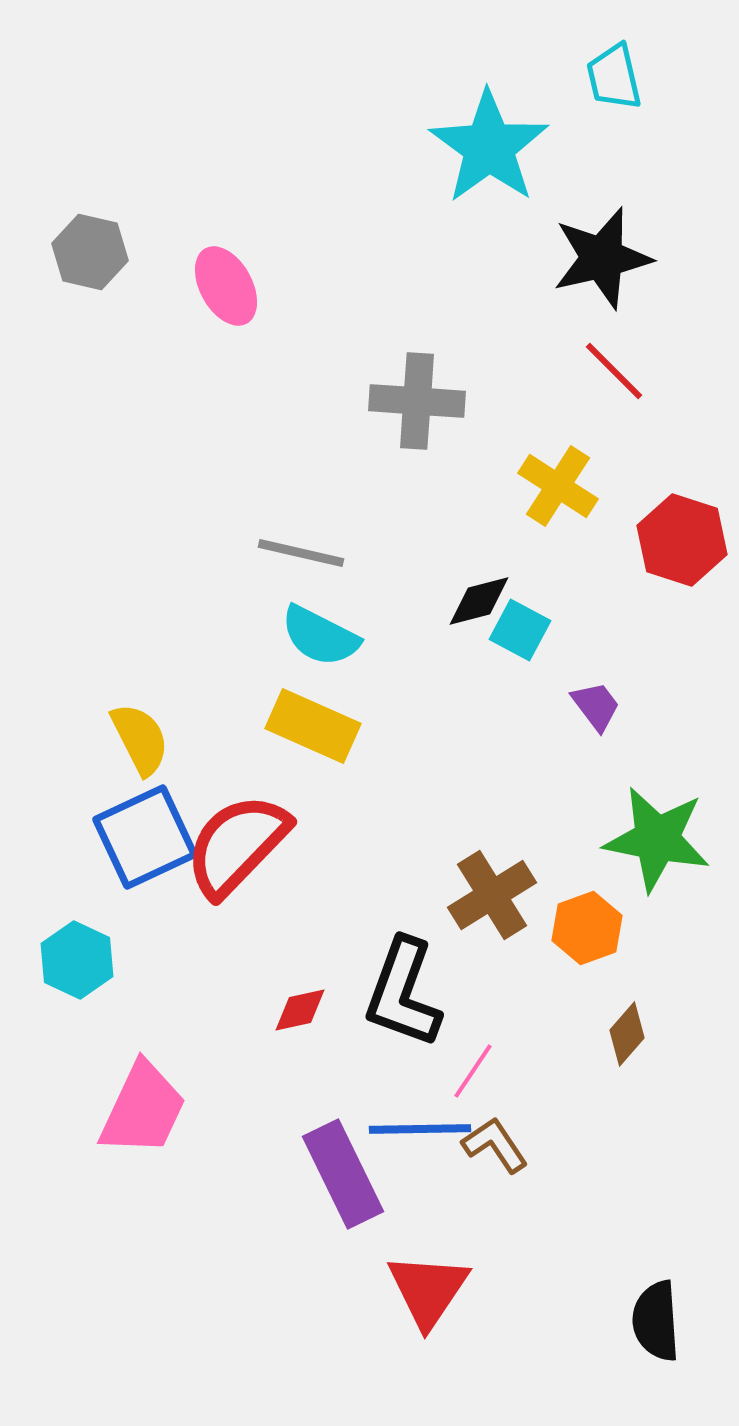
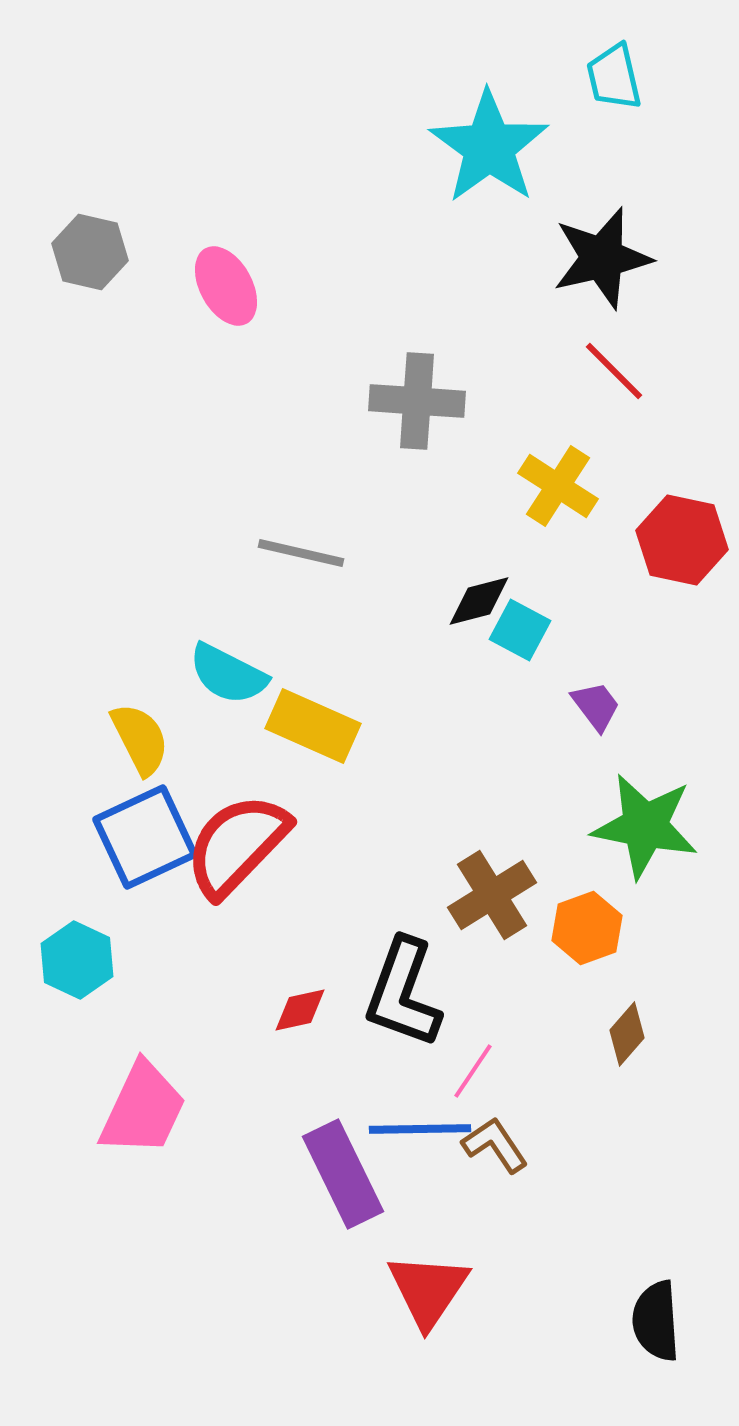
red hexagon: rotated 6 degrees counterclockwise
cyan semicircle: moved 92 px left, 38 px down
green star: moved 12 px left, 13 px up
